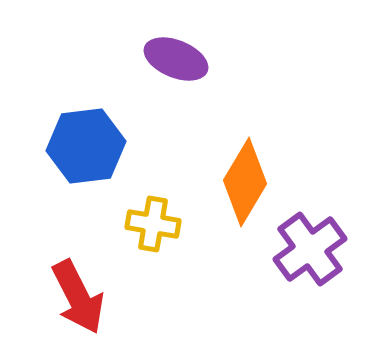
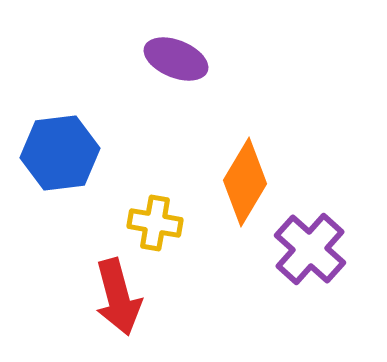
blue hexagon: moved 26 px left, 7 px down
yellow cross: moved 2 px right, 1 px up
purple cross: rotated 12 degrees counterclockwise
red arrow: moved 40 px right; rotated 12 degrees clockwise
